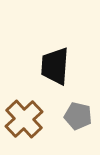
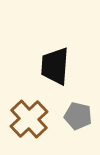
brown cross: moved 5 px right
